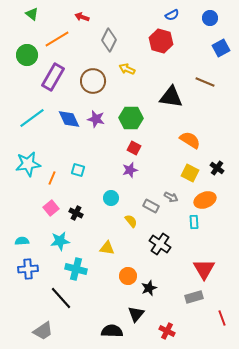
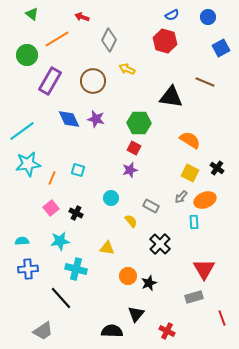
blue circle at (210, 18): moved 2 px left, 1 px up
red hexagon at (161, 41): moved 4 px right
purple rectangle at (53, 77): moved 3 px left, 4 px down
cyan line at (32, 118): moved 10 px left, 13 px down
green hexagon at (131, 118): moved 8 px right, 5 px down
gray arrow at (171, 197): moved 10 px right; rotated 104 degrees clockwise
black cross at (160, 244): rotated 10 degrees clockwise
black star at (149, 288): moved 5 px up
